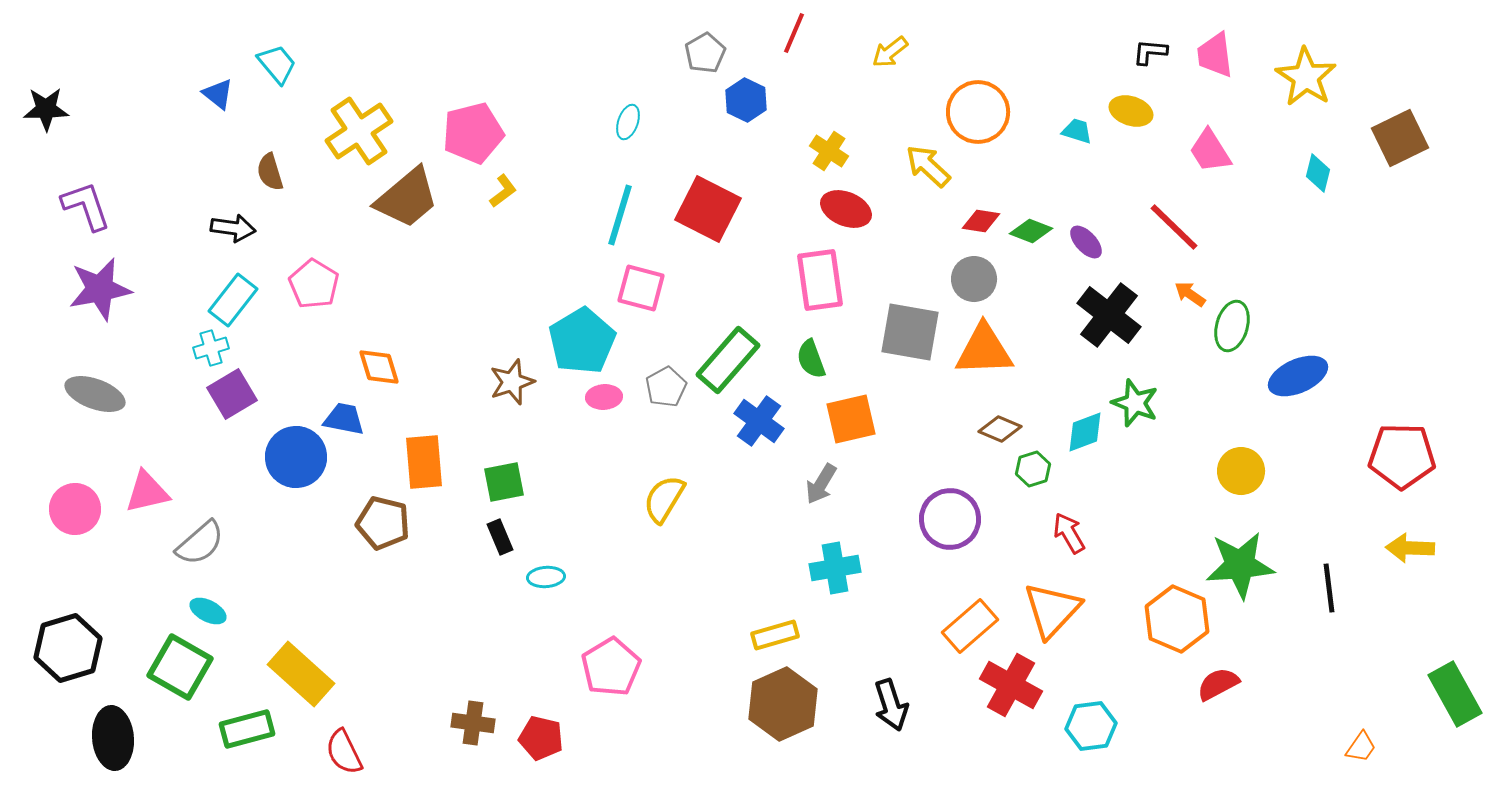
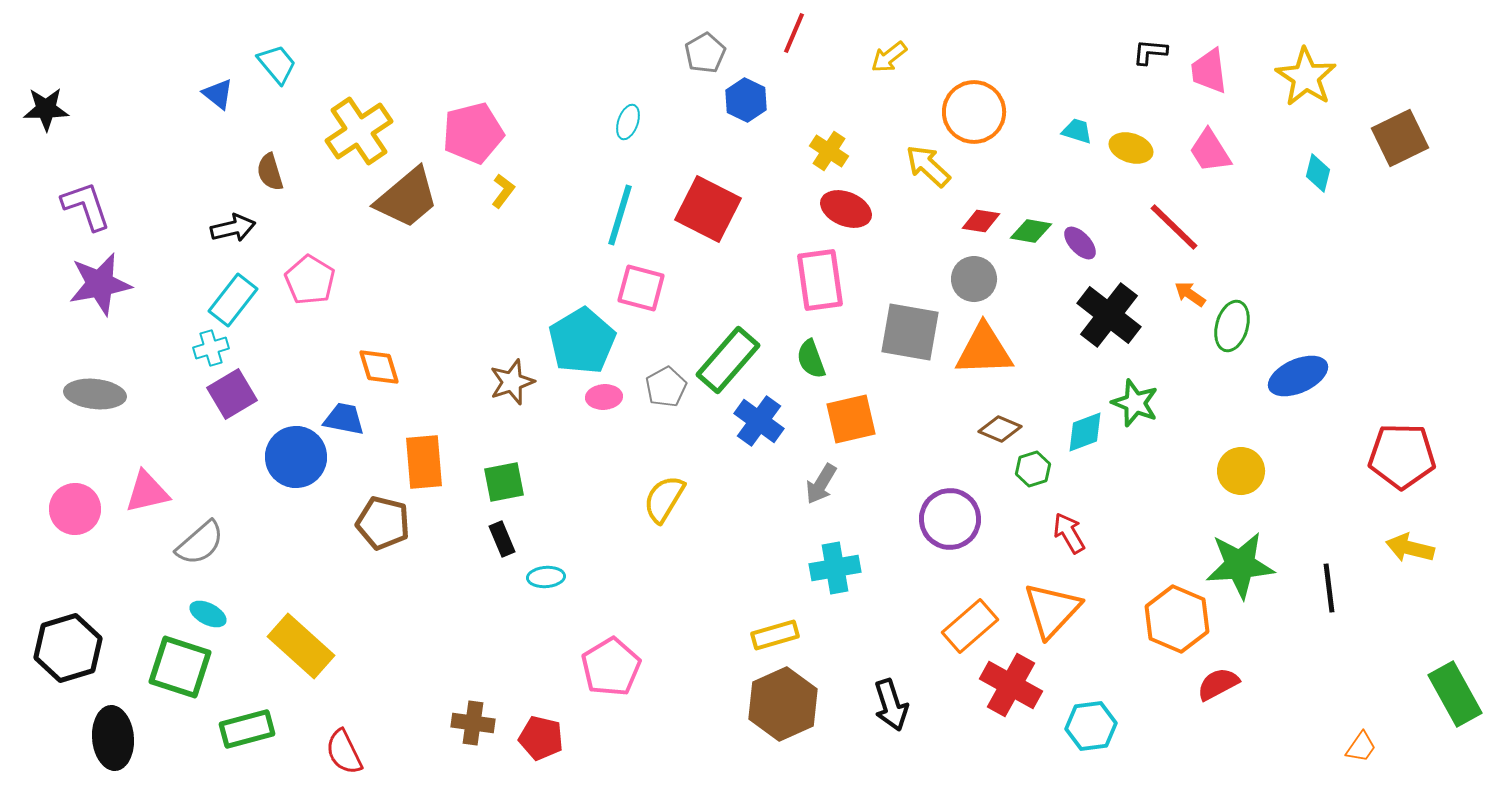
yellow arrow at (890, 52): moved 1 px left, 5 px down
pink trapezoid at (1215, 55): moved 6 px left, 16 px down
yellow ellipse at (1131, 111): moved 37 px down
orange circle at (978, 112): moved 4 px left
yellow L-shape at (503, 191): rotated 16 degrees counterclockwise
black arrow at (233, 228): rotated 21 degrees counterclockwise
green diamond at (1031, 231): rotated 12 degrees counterclockwise
purple ellipse at (1086, 242): moved 6 px left, 1 px down
pink pentagon at (314, 284): moved 4 px left, 4 px up
purple star at (100, 289): moved 5 px up
gray ellipse at (95, 394): rotated 14 degrees counterclockwise
black rectangle at (500, 537): moved 2 px right, 2 px down
yellow arrow at (1410, 548): rotated 12 degrees clockwise
cyan ellipse at (208, 611): moved 3 px down
green square at (180, 667): rotated 12 degrees counterclockwise
yellow rectangle at (301, 674): moved 28 px up
